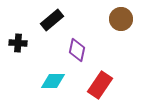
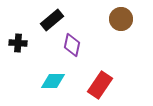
purple diamond: moved 5 px left, 5 px up
